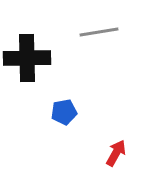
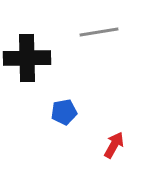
red arrow: moved 2 px left, 8 px up
